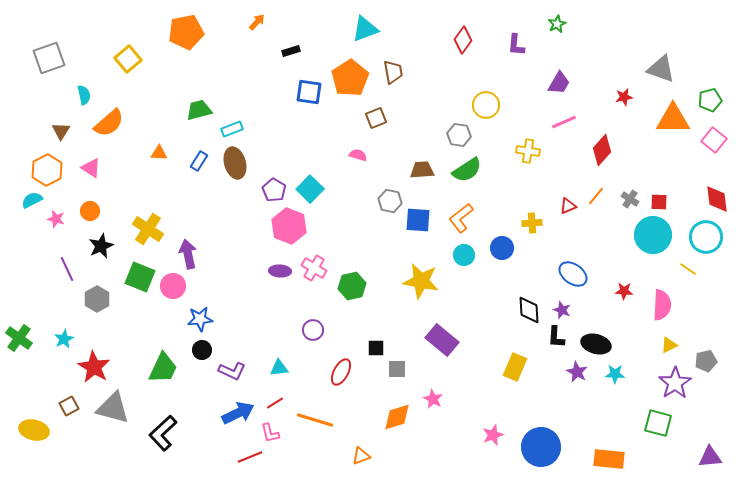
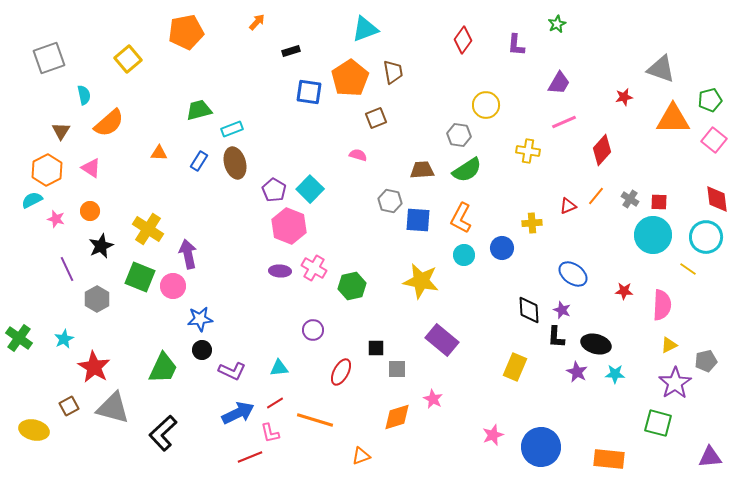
orange L-shape at (461, 218): rotated 24 degrees counterclockwise
